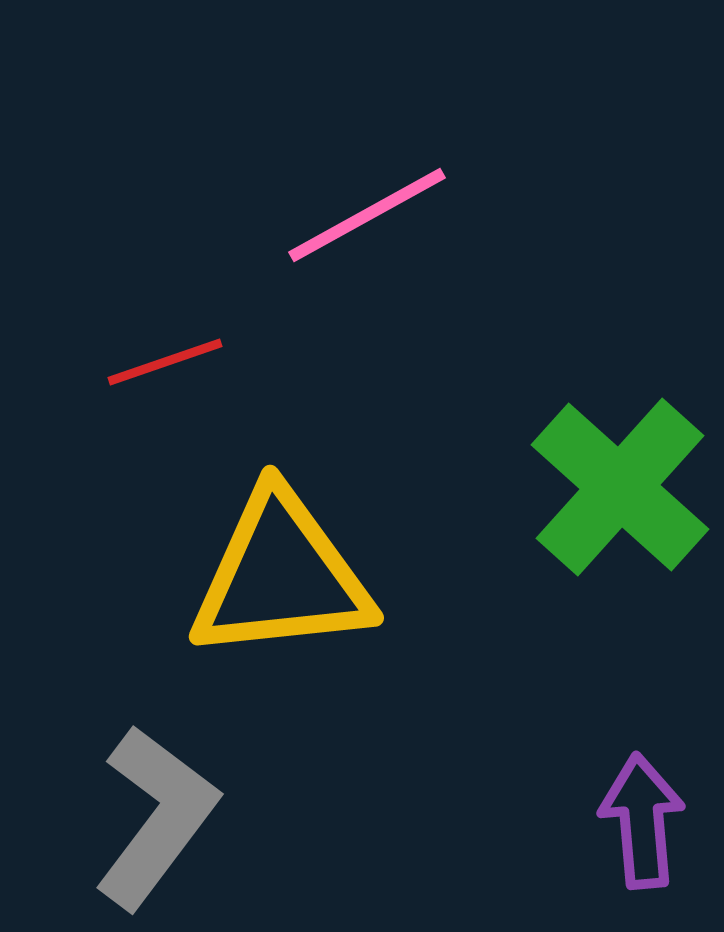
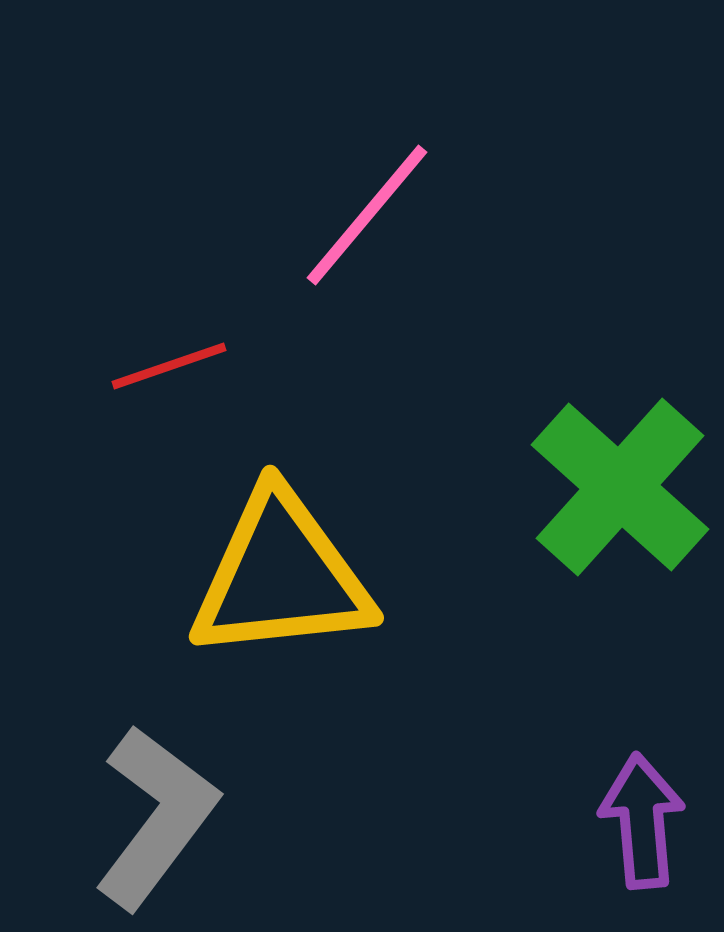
pink line: rotated 21 degrees counterclockwise
red line: moved 4 px right, 4 px down
